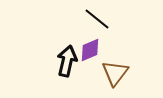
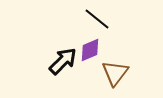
black arrow: moved 4 px left; rotated 32 degrees clockwise
